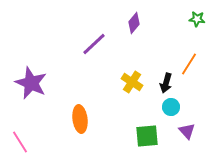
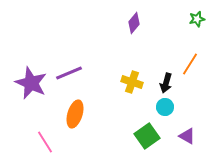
green star: rotated 21 degrees counterclockwise
purple line: moved 25 px left, 29 px down; rotated 20 degrees clockwise
orange line: moved 1 px right
yellow cross: rotated 15 degrees counterclockwise
cyan circle: moved 6 px left
orange ellipse: moved 5 px left, 5 px up; rotated 24 degrees clockwise
purple triangle: moved 5 px down; rotated 18 degrees counterclockwise
green square: rotated 30 degrees counterclockwise
pink line: moved 25 px right
